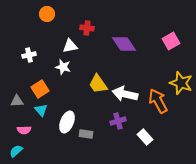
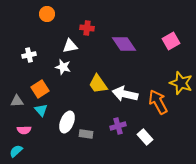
orange arrow: moved 1 px down
purple cross: moved 5 px down
